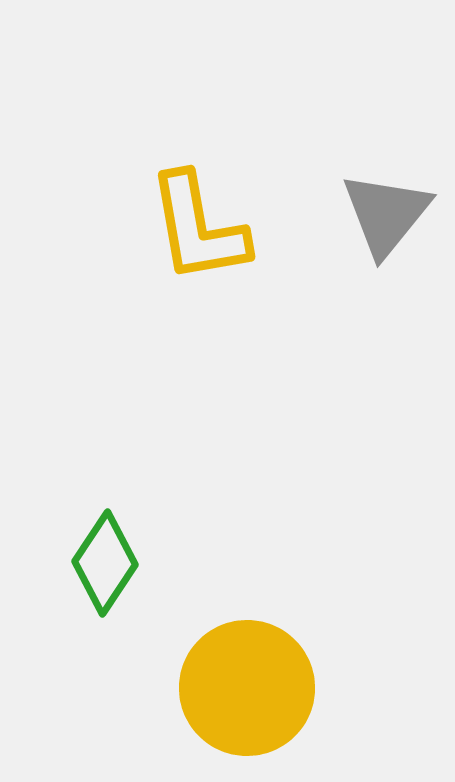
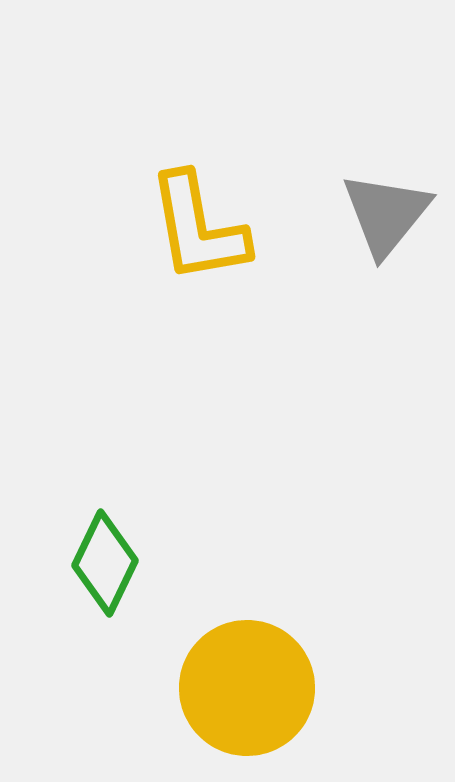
green diamond: rotated 8 degrees counterclockwise
